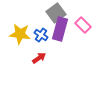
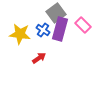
blue cross: moved 2 px right, 5 px up
